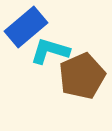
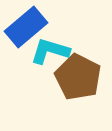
brown pentagon: moved 4 px left, 1 px down; rotated 21 degrees counterclockwise
